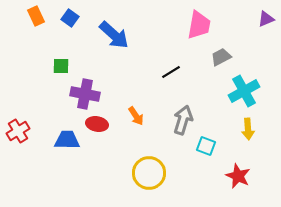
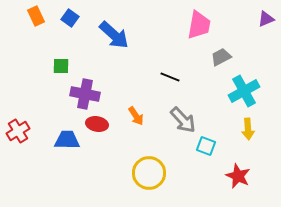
black line: moved 1 px left, 5 px down; rotated 54 degrees clockwise
gray arrow: rotated 120 degrees clockwise
